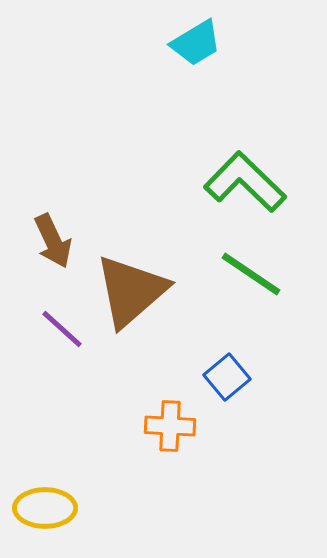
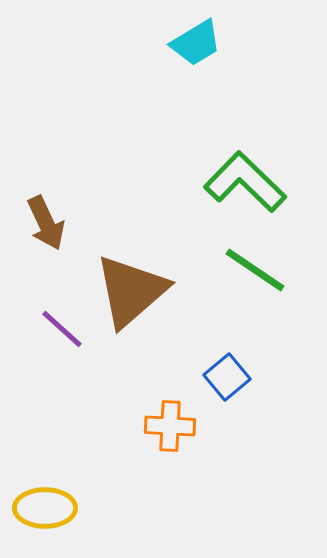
brown arrow: moved 7 px left, 18 px up
green line: moved 4 px right, 4 px up
